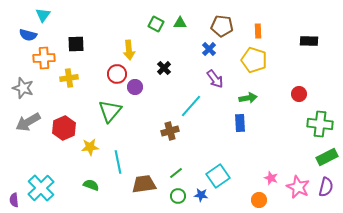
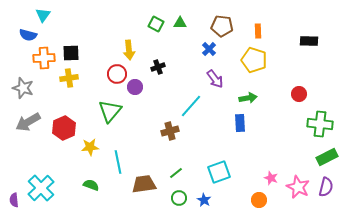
black square at (76, 44): moved 5 px left, 9 px down
black cross at (164, 68): moved 6 px left, 1 px up; rotated 24 degrees clockwise
cyan square at (218, 176): moved 1 px right, 4 px up; rotated 15 degrees clockwise
blue star at (201, 195): moved 3 px right, 5 px down; rotated 24 degrees clockwise
green circle at (178, 196): moved 1 px right, 2 px down
